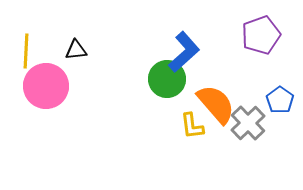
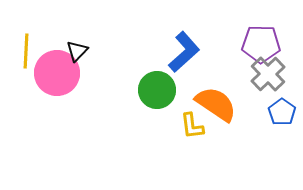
purple pentagon: moved 9 px down; rotated 21 degrees clockwise
black triangle: moved 1 px right, 1 px down; rotated 40 degrees counterclockwise
green circle: moved 10 px left, 11 px down
pink circle: moved 11 px right, 13 px up
blue pentagon: moved 2 px right, 12 px down
orange semicircle: rotated 15 degrees counterclockwise
gray cross: moved 20 px right, 49 px up
